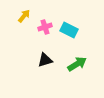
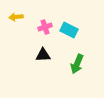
yellow arrow: moved 8 px left, 1 px down; rotated 136 degrees counterclockwise
black triangle: moved 2 px left, 5 px up; rotated 14 degrees clockwise
green arrow: rotated 144 degrees clockwise
